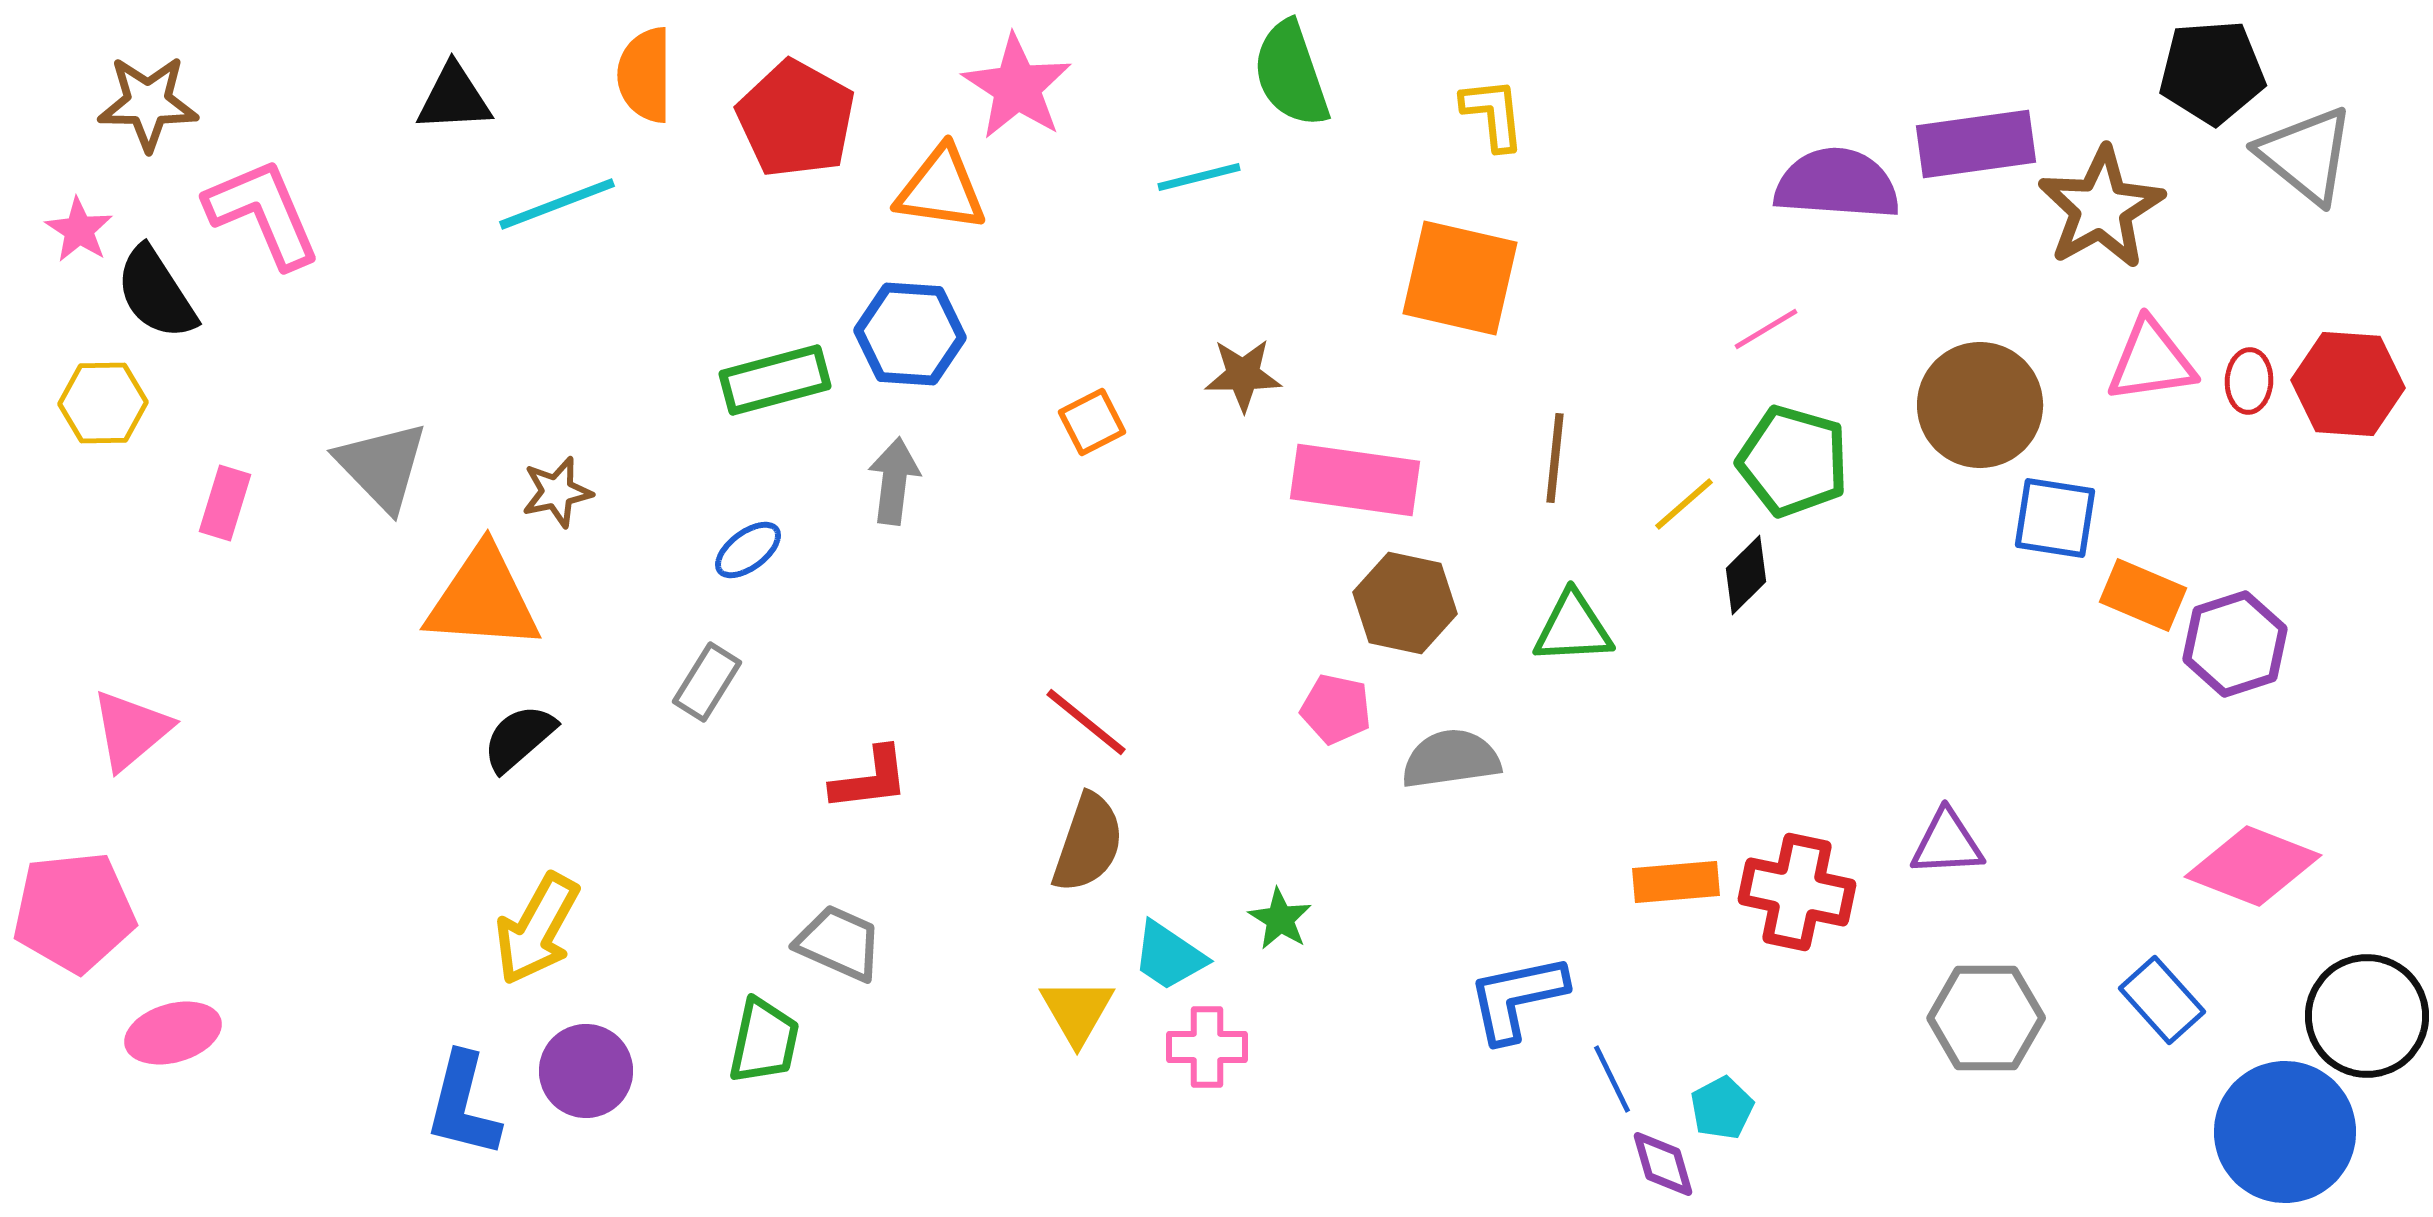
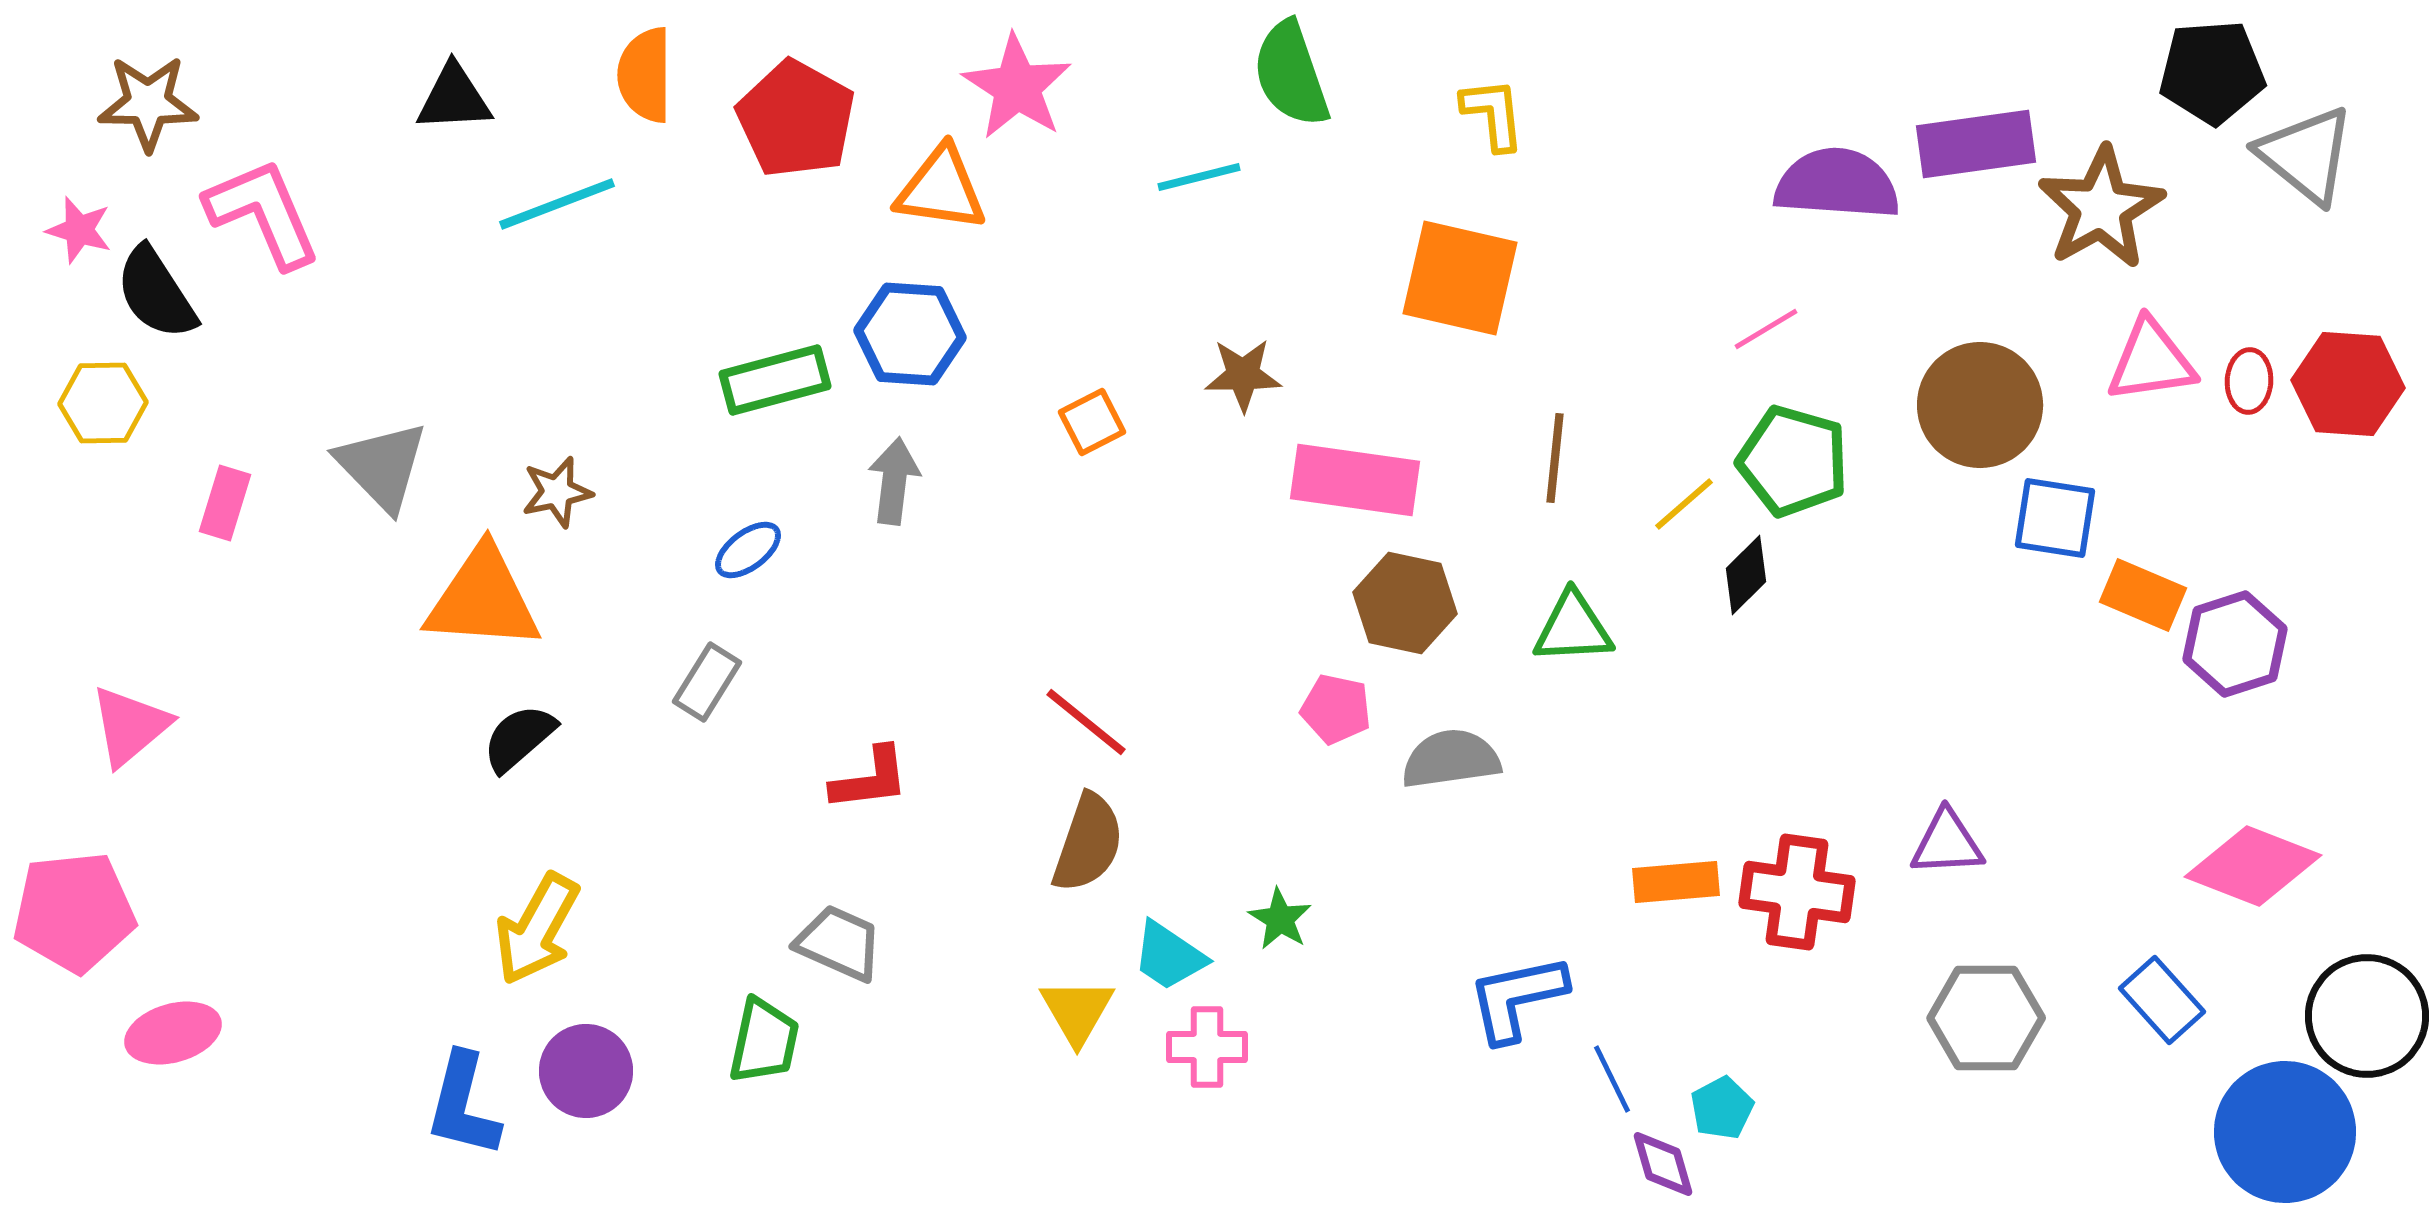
pink star at (79, 230): rotated 16 degrees counterclockwise
pink triangle at (131, 730): moved 1 px left, 4 px up
red cross at (1797, 892): rotated 4 degrees counterclockwise
